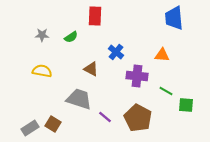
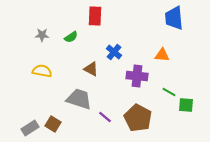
blue cross: moved 2 px left
green line: moved 3 px right, 1 px down
